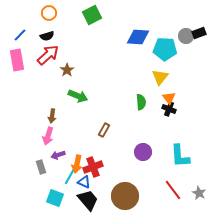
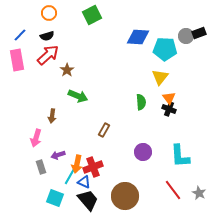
pink arrow: moved 12 px left, 2 px down
